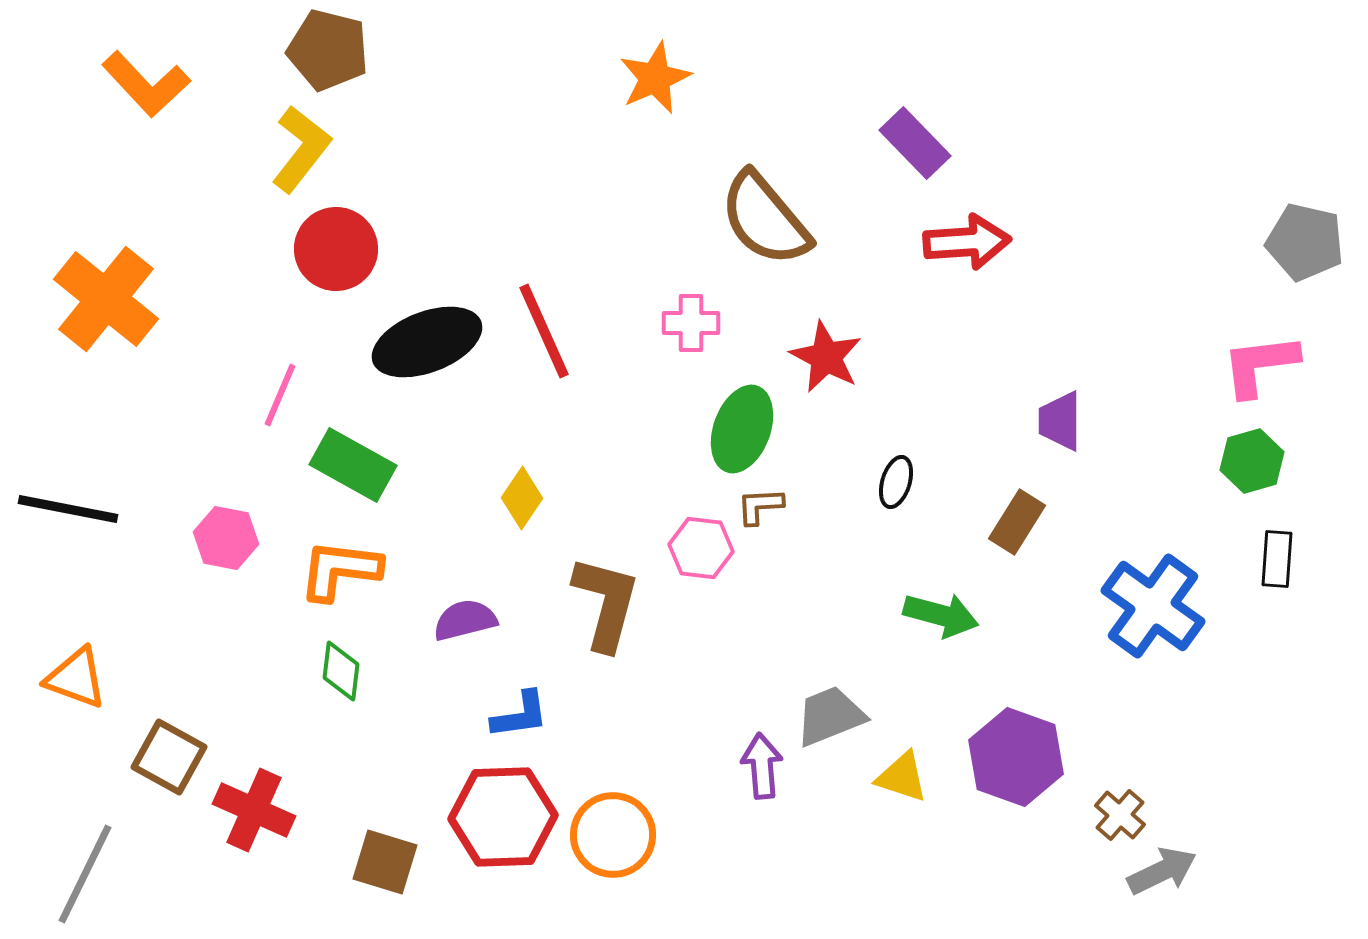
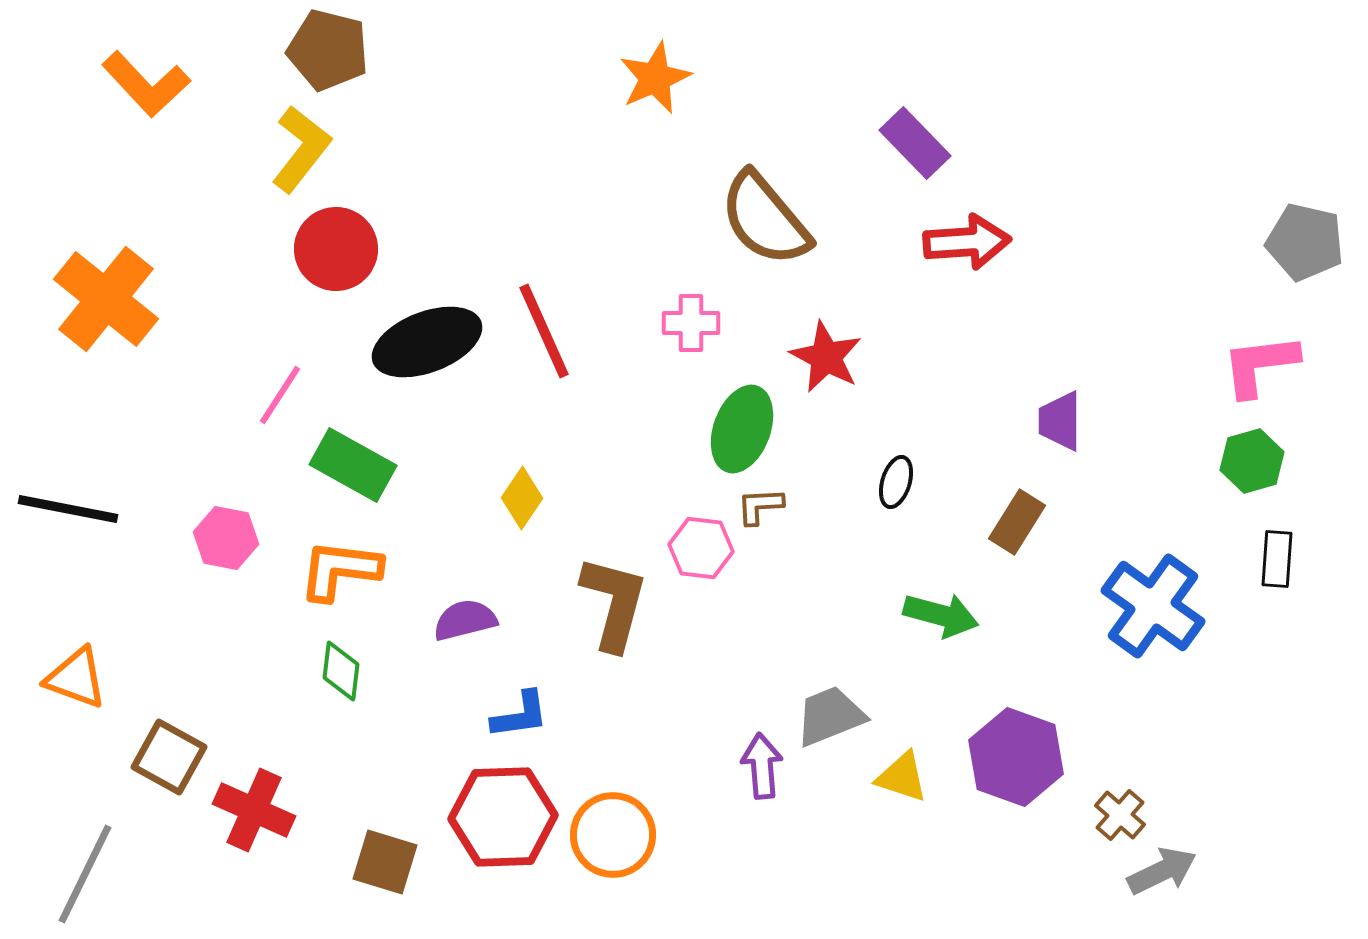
pink line at (280, 395): rotated 10 degrees clockwise
brown L-shape at (606, 603): moved 8 px right
